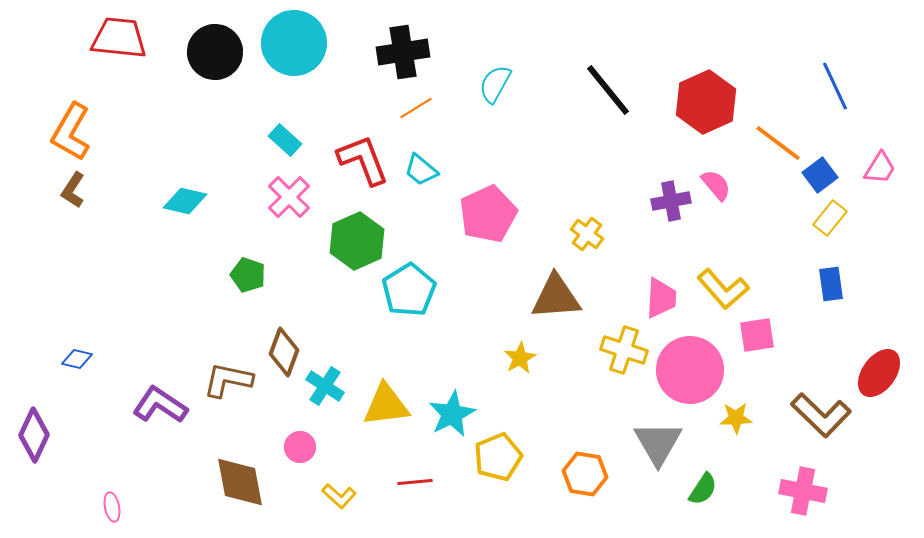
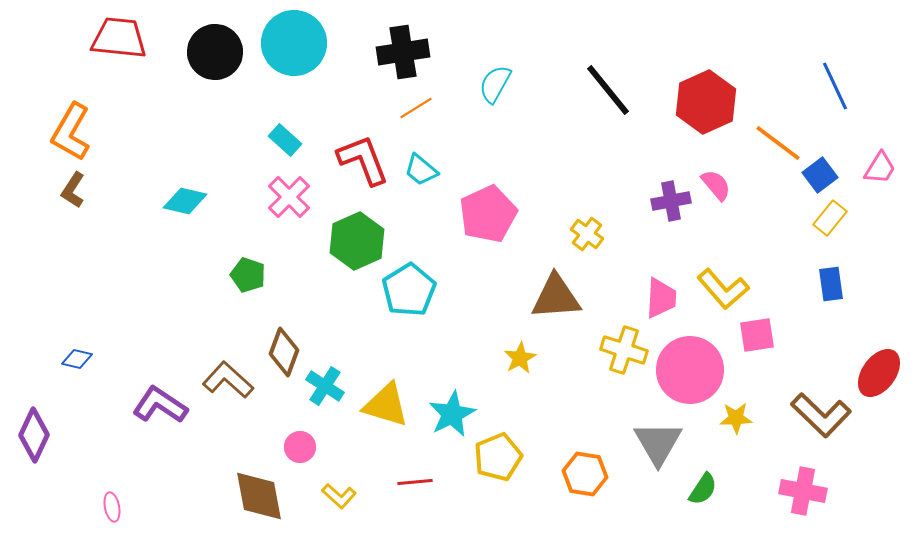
brown L-shape at (228, 380): rotated 30 degrees clockwise
yellow triangle at (386, 405): rotated 24 degrees clockwise
brown diamond at (240, 482): moved 19 px right, 14 px down
